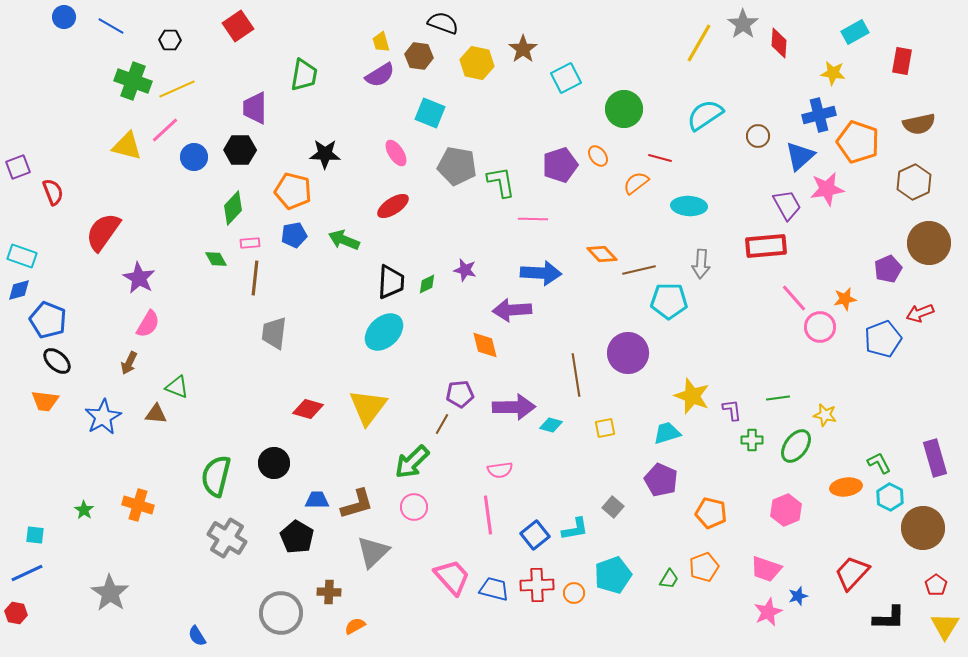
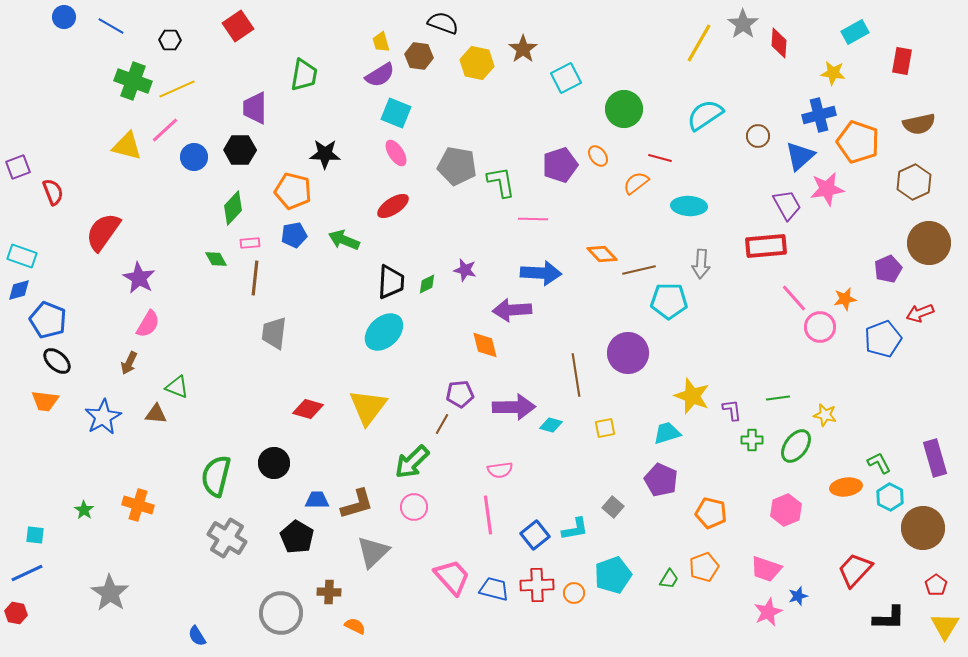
cyan square at (430, 113): moved 34 px left
red trapezoid at (852, 573): moved 3 px right, 3 px up
orange semicircle at (355, 626): rotated 55 degrees clockwise
